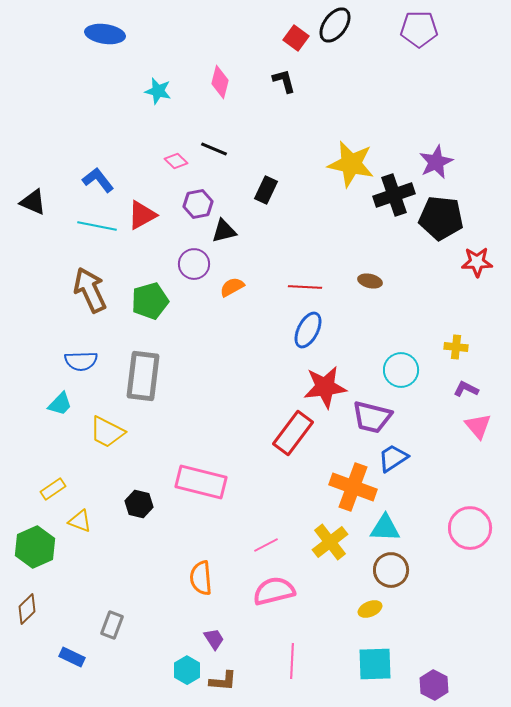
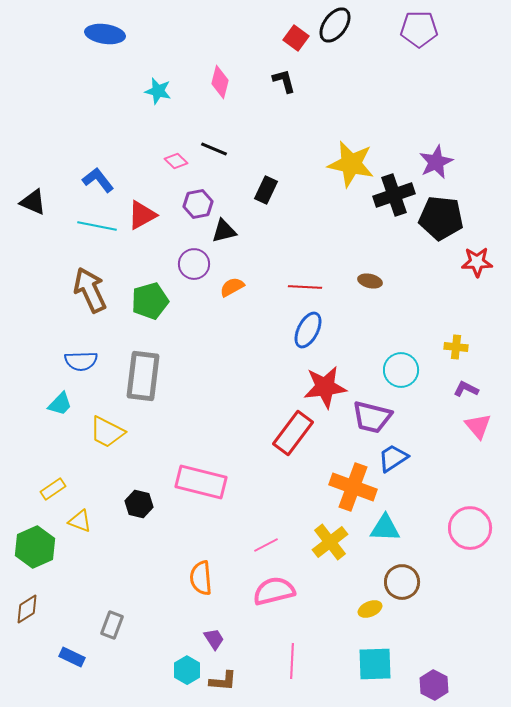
brown circle at (391, 570): moved 11 px right, 12 px down
brown diamond at (27, 609): rotated 12 degrees clockwise
